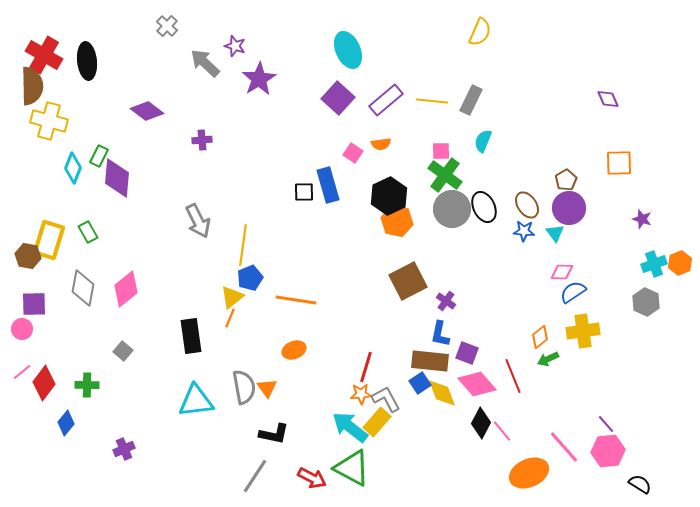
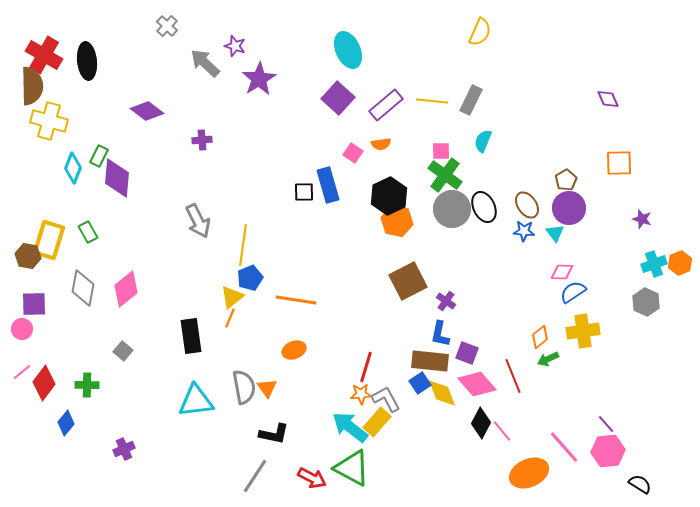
purple rectangle at (386, 100): moved 5 px down
